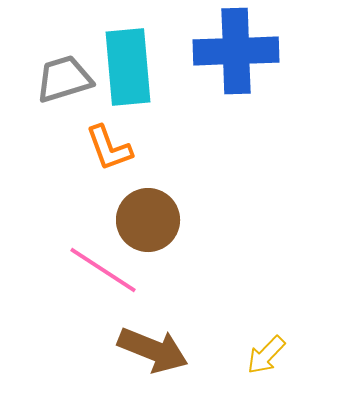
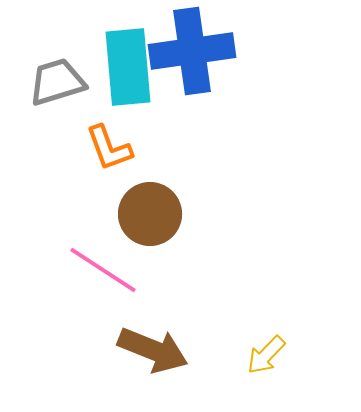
blue cross: moved 44 px left; rotated 6 degrees counterclockwise
gray trapezoid: moved 7 px left, 3 px down
brown circle: moved 2 px right, 6 px up
